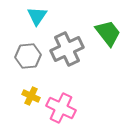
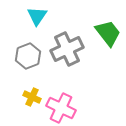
gray hexagon: rotated 15 degrees counterclockwise
yellow cross: moved 1 px right, 1 px down
